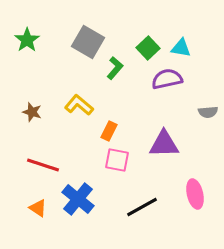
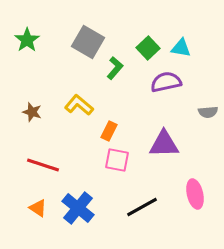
purple semicircle: moved 1 px left, 3 px down
blue cross: moved 9 px down
